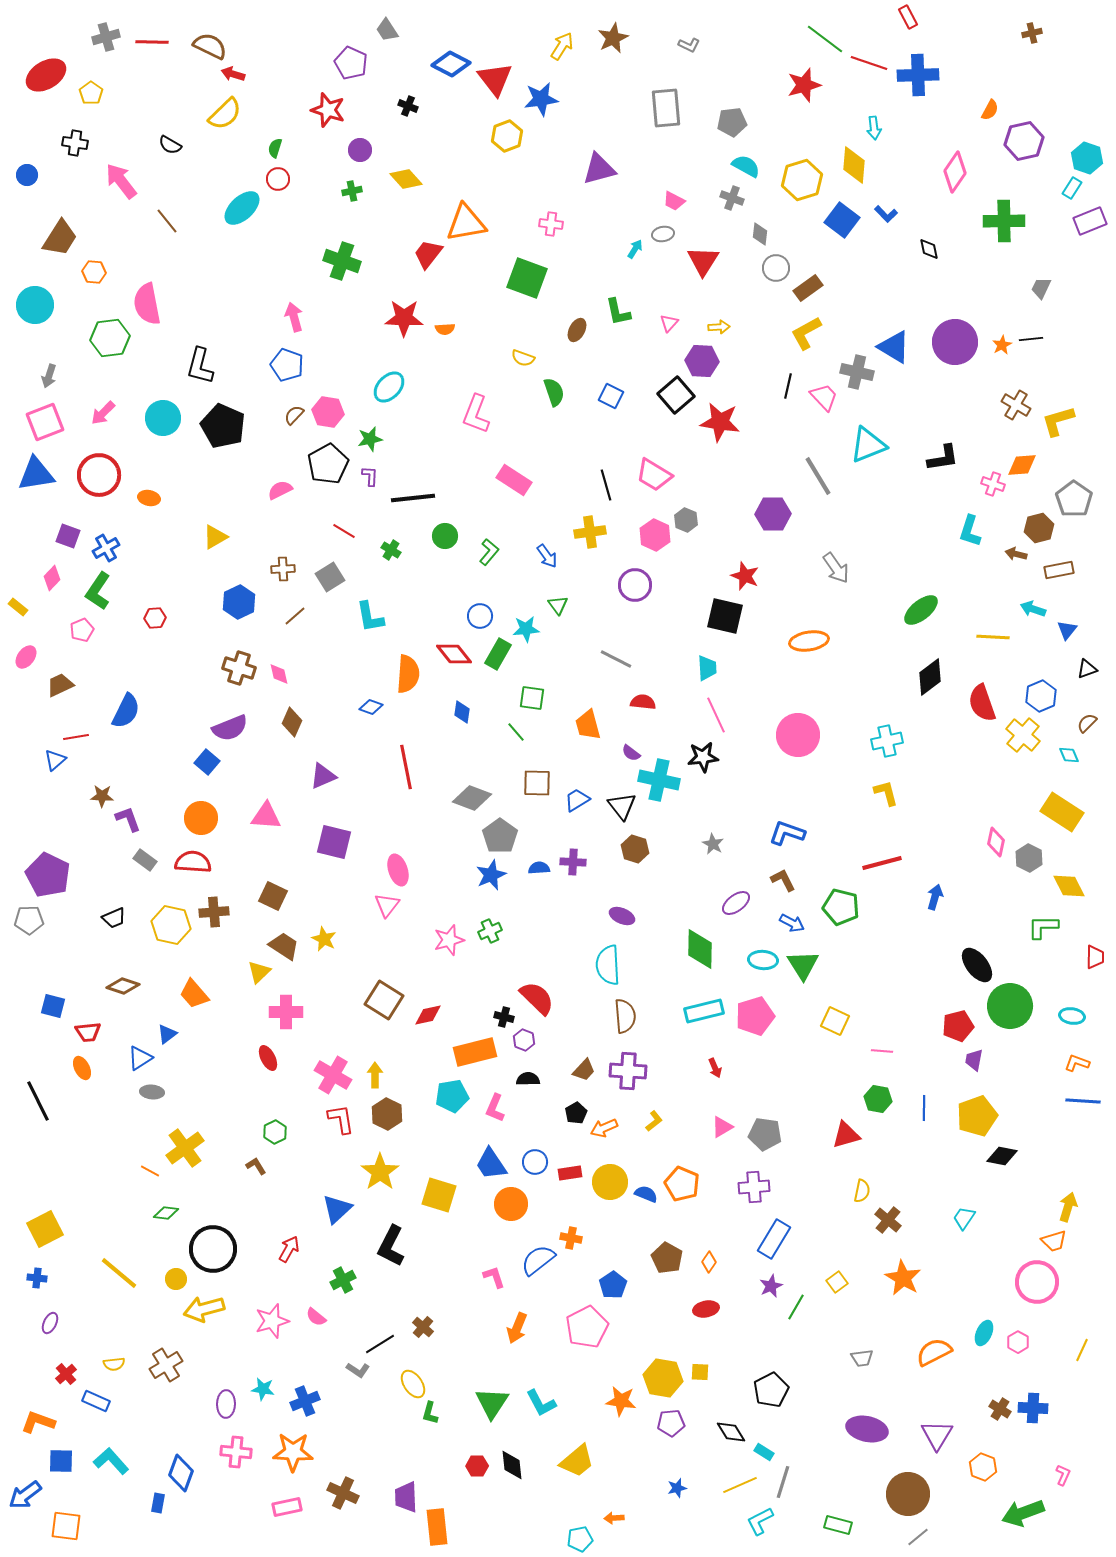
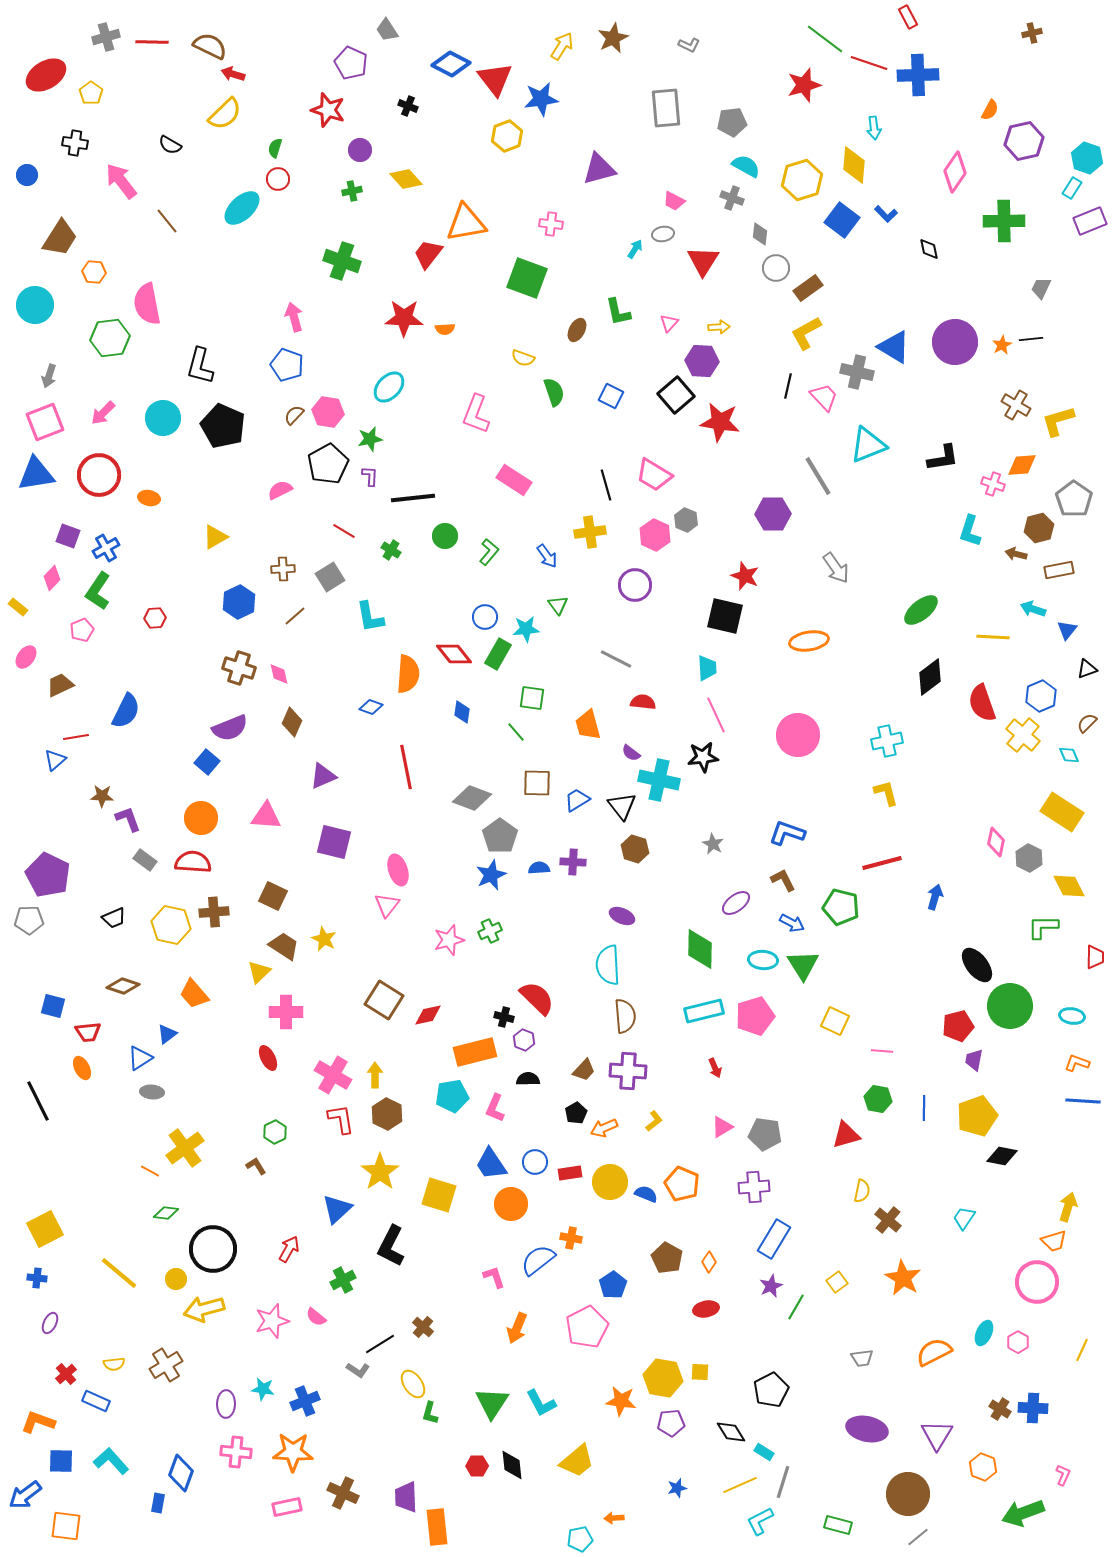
blue circle at (480, 616): moved 5 px right, 1 px down
